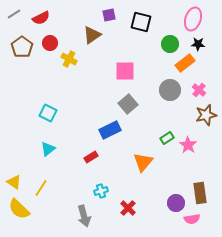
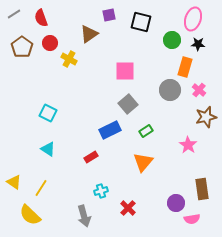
red semicircle: rotated 96 degrees clockwise
brown triangle: moved 3 px left, 1 px up
green circle: moved 2 px right, 4 px up
orange rectangle: moved 4 px down; rotated 36 degrees counterclockwise
brown star: moved 2 px down
green rectangle: moved 21 px left, 7 px up
cyan triangle: rotated 49 degrees counterclockwise
brown rectangle: moved 2 px right, 4 px up
yellow semicircle: moved 11 px right, 6 px down
